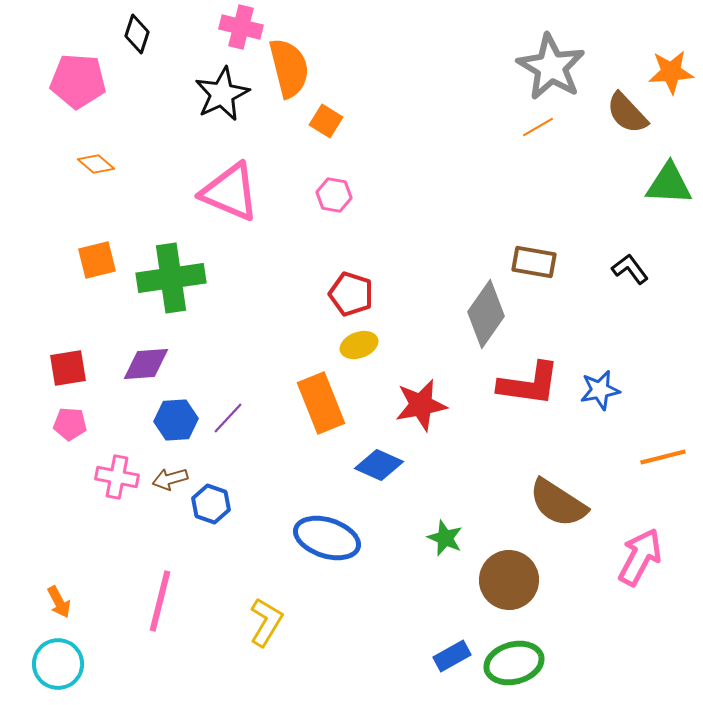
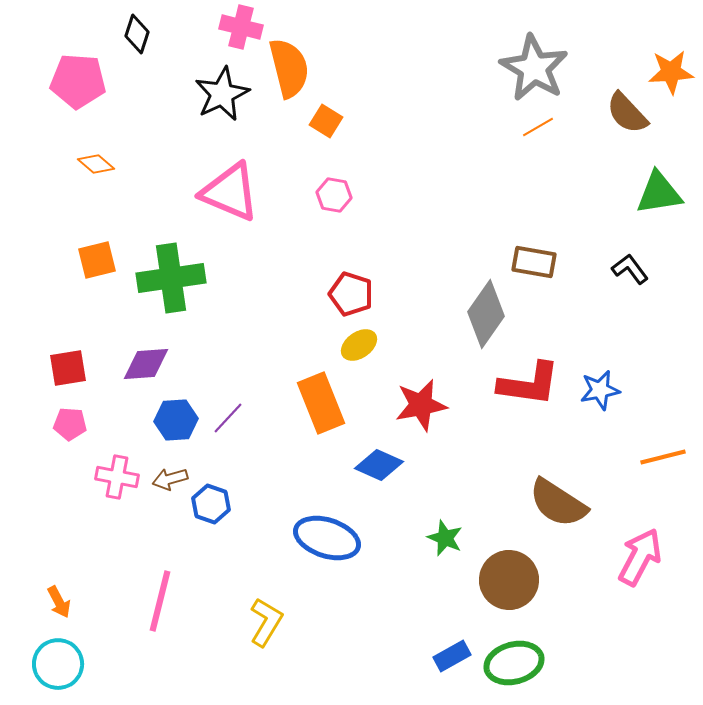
gray star at (551, 67): moved 17 px left, 1 px down
green triangle at (669, 184): moved 10 px left, 9 px down; rotated 12 degrees counterclockwise
yellow ellipse at (359, 345): rotated 15 degrees counterclockwise
